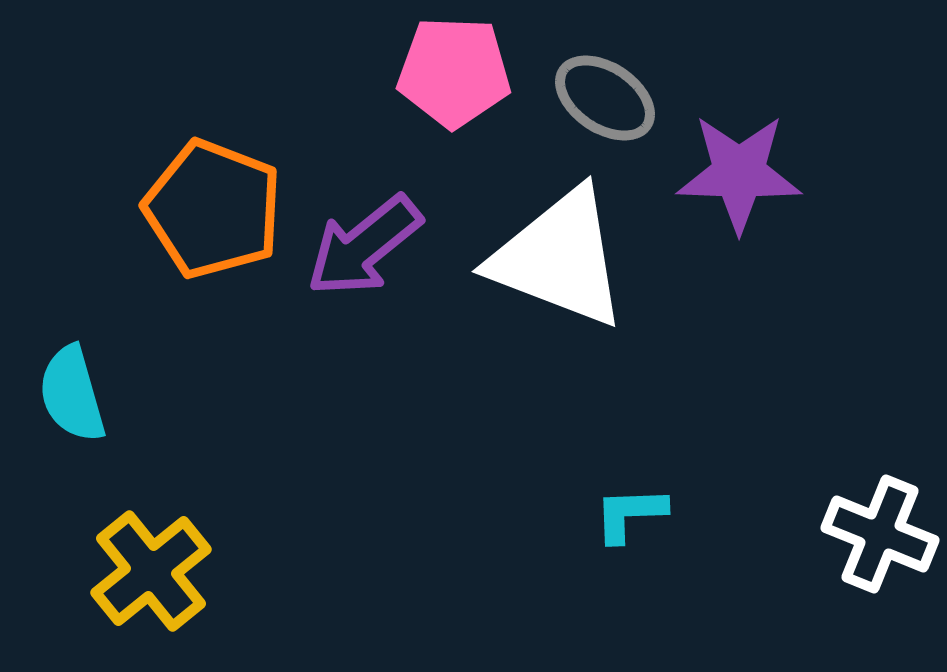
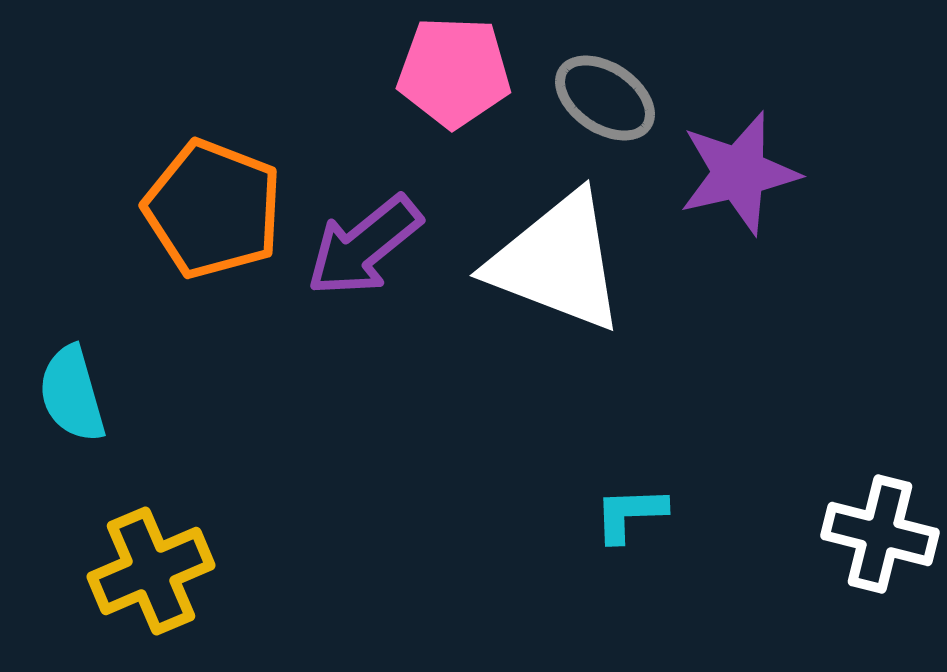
purple star: rotated 15 degrees counterclockwise
white triangle: moved 2 px left, 4 px down
white cross: rotated 8 degrees counterclockwise
yellow cross: rotated 16 degrees clockwise
